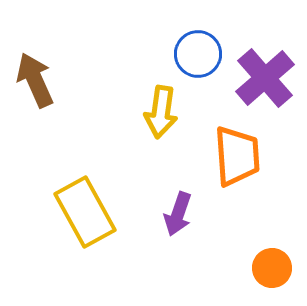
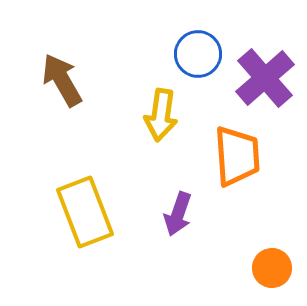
brown arrow: moved 27 px right; rotated 6 degrees counterclockwise
yellow arrow: moved 3 px down
yellow rectangle: rotated 8 degrees clockwise
